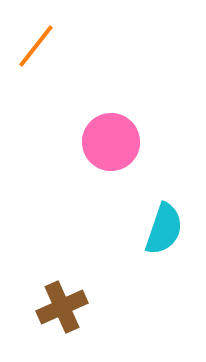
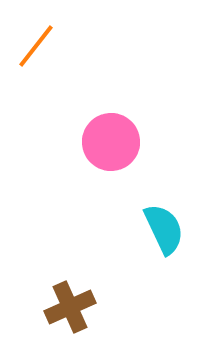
cyan semicircle: rotated 44 degrees counterclockwise
brown cross: moved 8 px right
